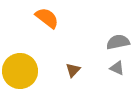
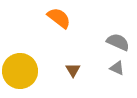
orange semicircle: moved 12 px right
gray semicircle: rotated 35 degrees clockwise
brown triangle: rotated 14 degrees counterclockwise
